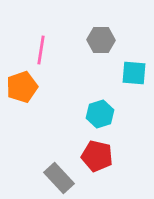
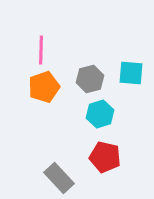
gray hexagon: moved 11 px left, 39 px down; rotated 16 degrees counterclockwise
pink line: rotated 8 degrees counterclockwise
cyan square: moved 3 px left
orange pentagon: moved 22 px right
red pentagon: moved 8 px right, 1 px down
